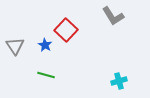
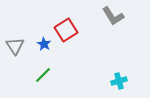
red square: rotated 15 degrees clockwise
blue star: moved 1 px left, 1 px up
green line: moved 3 px left; rotated 60 degrees counterclockwise
